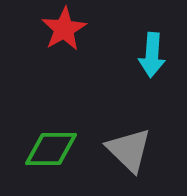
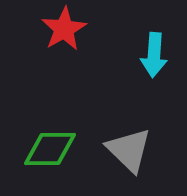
cyan arrow: moved 2 px right
green diamond: moved 1 px left
